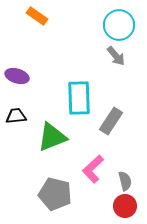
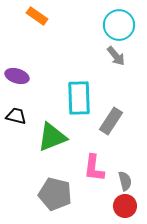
black trapezoid: rotated 20 degrees clockwise
pink L-shape: moved 1 px right, 1 px up; rotated 40 degrees counterclockwise
